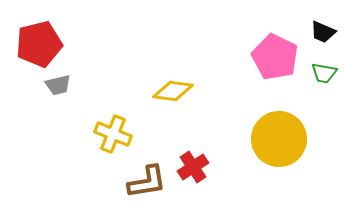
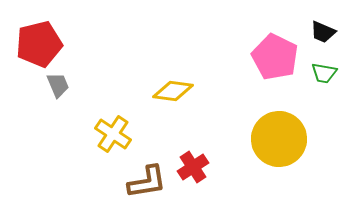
gray trapezoid: rotated 100 degrees counterclockwise
yellow cross: rotated 12 degrees clockwise
